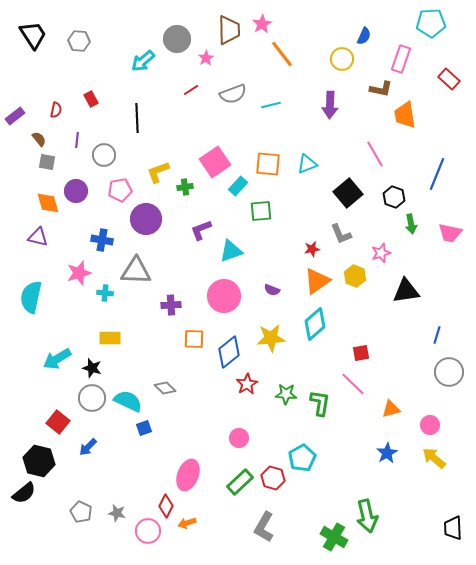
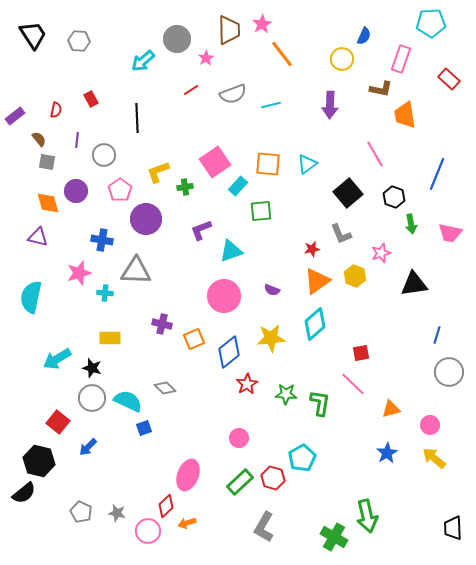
cyan triangle at (307, 164): rotated 15 degrees counterclockwise
pink pentagon at (120, 190): rotated 25 degrees counterclockwise
black triangle at (406, 291): moved 8 px right, 7 px up
purple cross at (171, 305): moved 9 px left, 19 px down; rotated 18 degrees clockwise
orange square at (194, 339): rotated 25 degrees counterclockwise
red diamond at (166, 506): rotated 20 degrees clockwise
